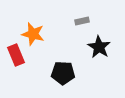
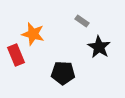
gray rectangle: rotated 48 degrees clockwise
